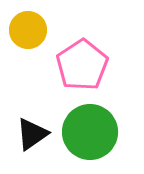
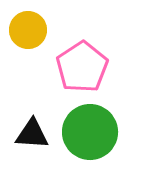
pink pentagon: moved 2 px down
black triangle: rotated 39 degrees clockwise
